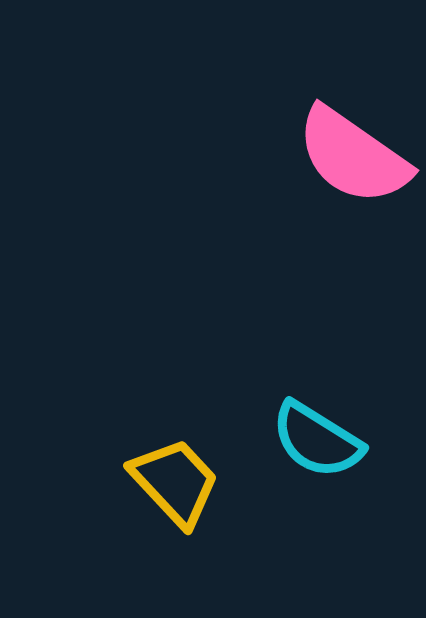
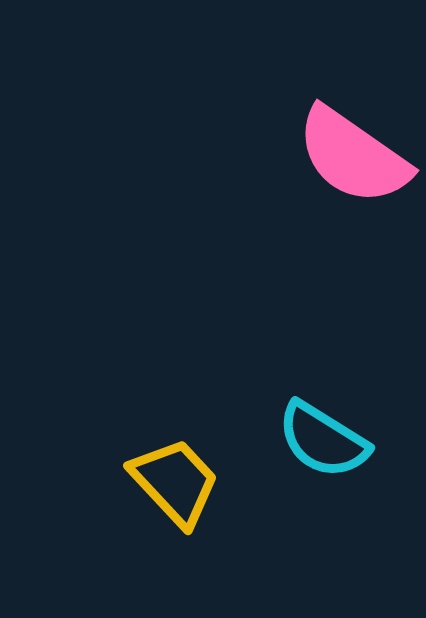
cyan semicircle: moved 6 px right
